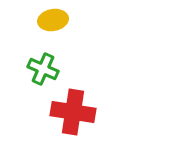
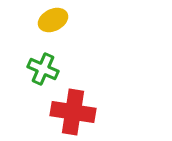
yellow ellipse: rotated 16 degrees counterclockwise
